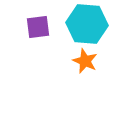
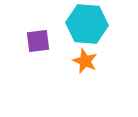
purple square: moved 14 px down
